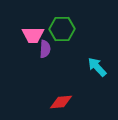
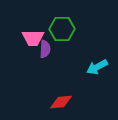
pink trapezoid: moved 3 px down
cyan arrow: rotated 75 degrees counterclockwise
